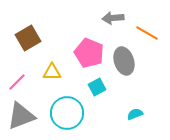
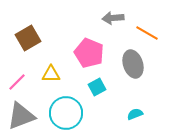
gray ellipse: moved 9 px right, 3 px down
yellow triangle: moved 1 px left, 2 px down
cyan circle: moved 1 px left
